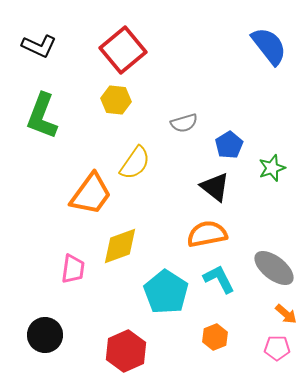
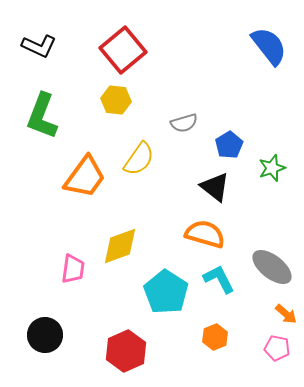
yellow semicircle: moved 4 px right, 4 px up
orange trapezoid: moved 6 px left, 17 px up
orange semicircle: moved 2 px left; rotated 27 degrees clockwise
gray ellipse: moved 2 px left, 1 px up
pink pentagon: rotated 10 degrees clockwise
